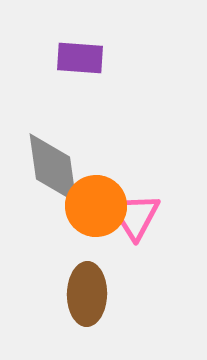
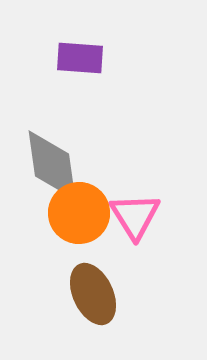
gray diamond: moved 1 px left, 3 px up
orange circle: moved 17 px left, 7 px down
brown ellipse: moved 6 px right; rotated 26 degrees counterclockwise
